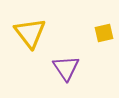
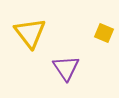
yellow square: rotated 36 degrees clockwise
